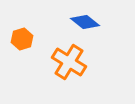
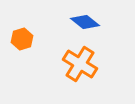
orange cross: moved 11 px right, 2 px down
